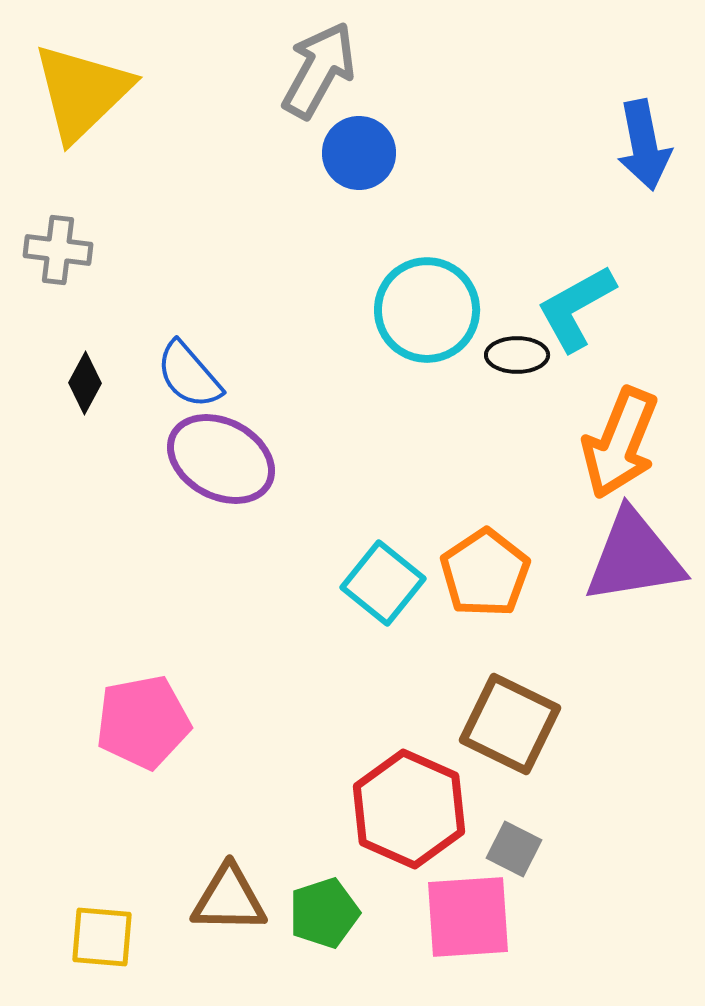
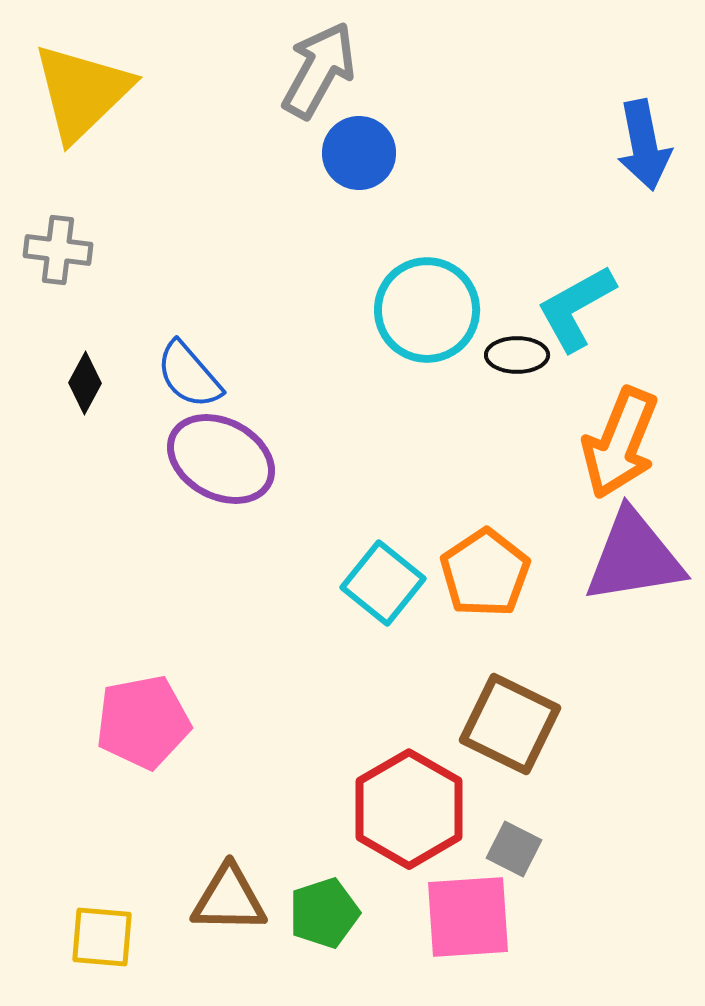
red hexagon: rotated 6 degrees clockwise
